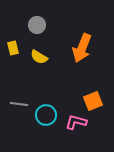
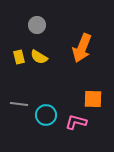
yellow rectangle: moved 6 px right, 9 px down
orange square: moved 2 px up; rotated 24 degrees clockwise
